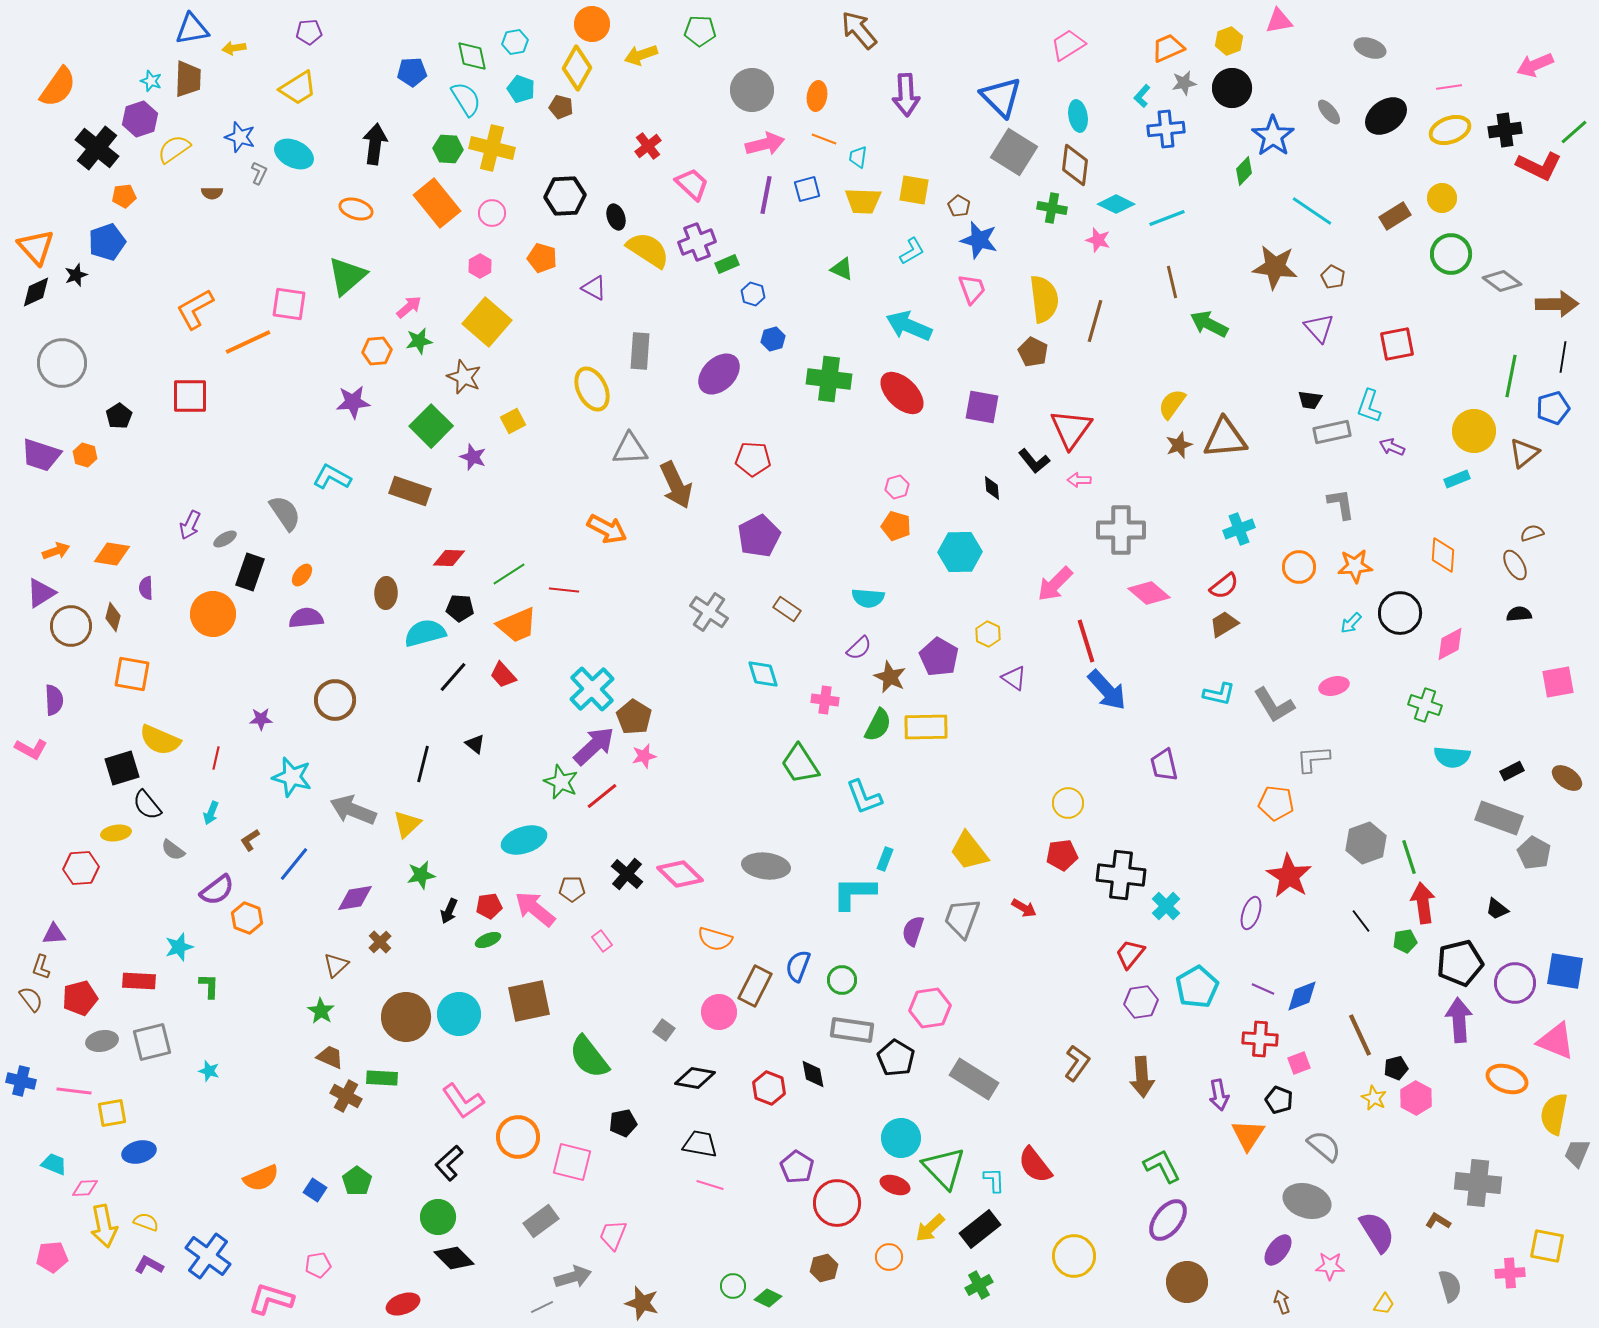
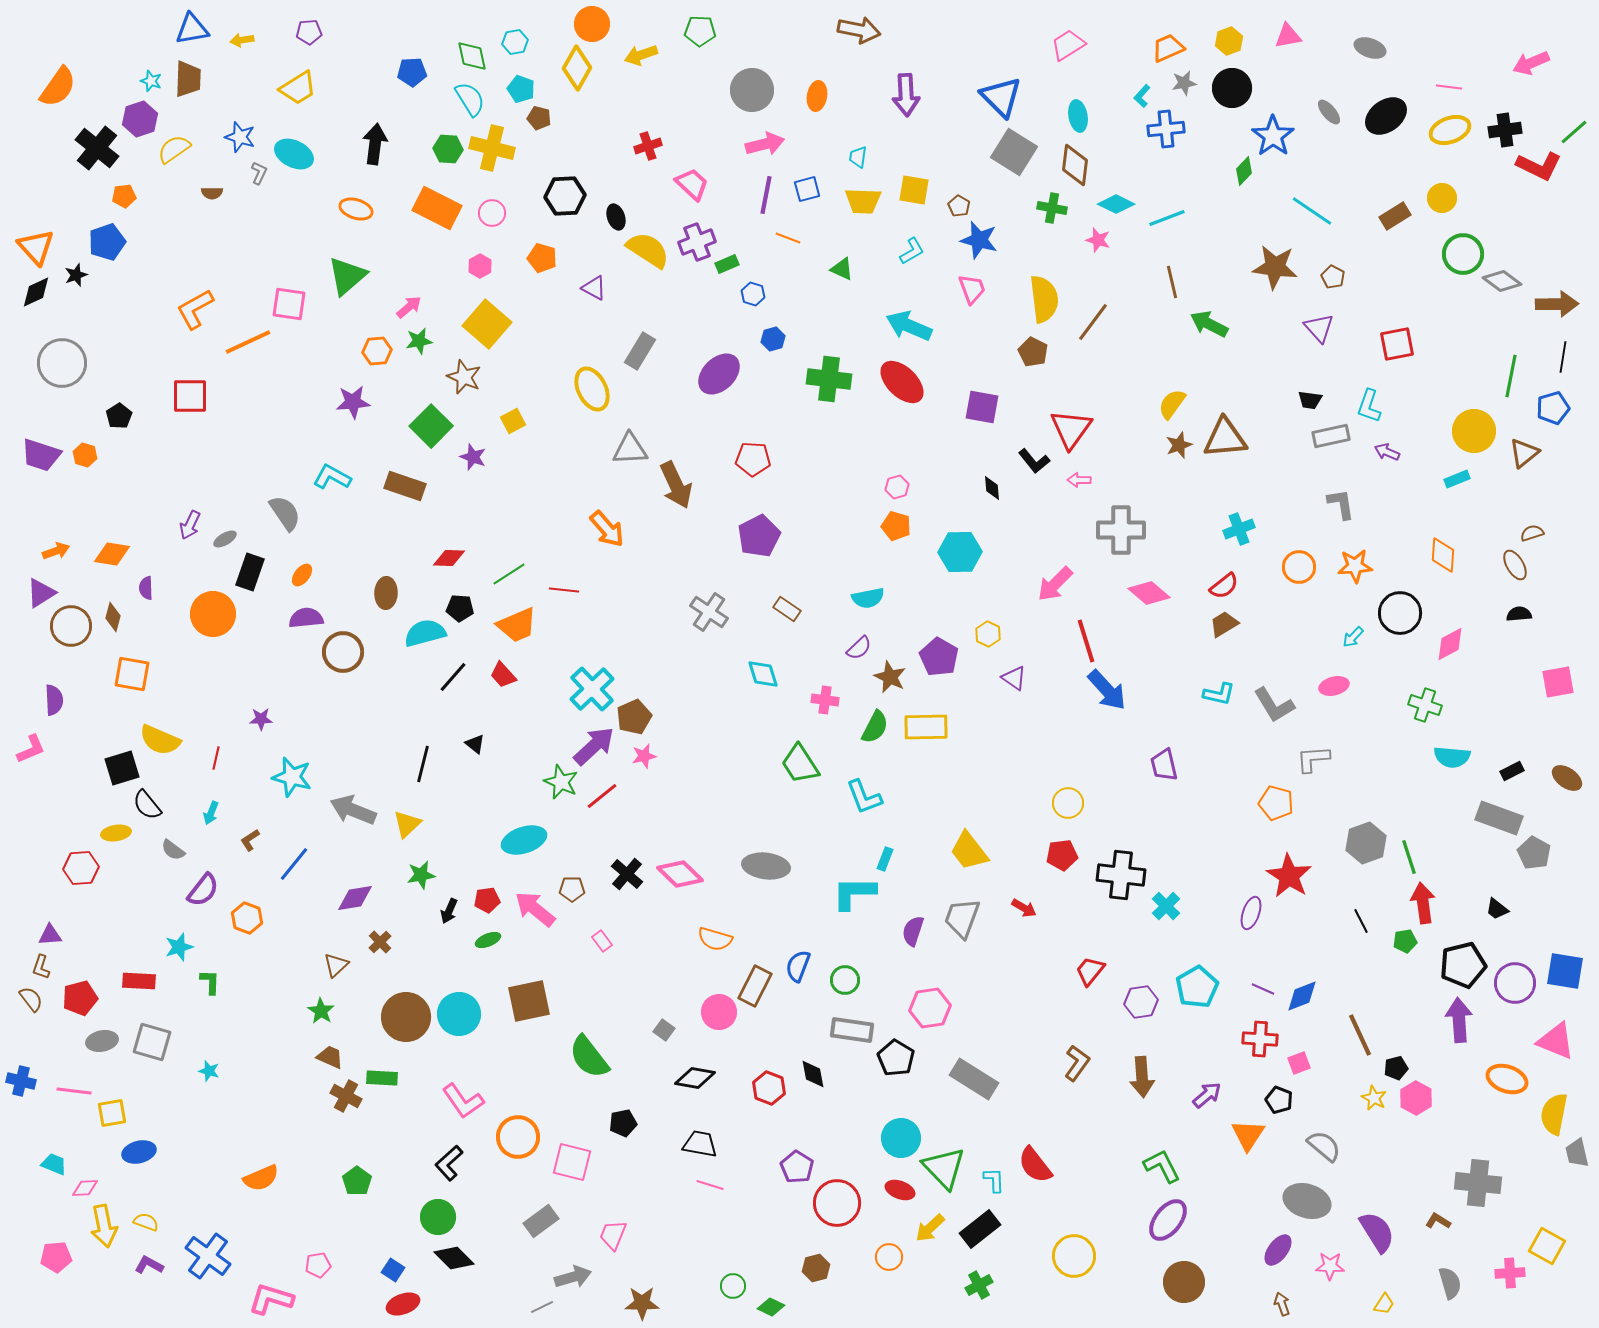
pink triangle at (1279, 21): moved 9 px right, 15 px down
brown arrow at (859, 30): rotated 141 degrees clockwise
yellow arrow at (234, 48): moved 8 px right, 8 px up
pink arrow at (1535, 65): moved 4 px left, 2 px up
pink line at (1449, 87): rotated 15 degrees clockwise
cyan semicircle at (466, 99): moved 4 px right
brown pentagon at (561, 107): moved 22 px left, 11 px down
orange line at (824, 139): moved 36 px left, 99 px down
red cross at (648, 146): rotated 20 degrees clockwise
orange rectangle at (437, 203): moved 5 px down; rotated 24 degrees counterclockwise
green circle at (1451, 254): moved 12 px right
brown line at (1095, 321): moved 2 px left, 1 px down; rotated 21 degrees clockwise
yellow square at (487, 322): moved 2 px down
gray rectangle at (640, 351): rotated 27 degrees clockwise
red ellipse at (902, 393): moved 11 px up
gray rectangle at (1332, 432): moved 1 px left, 4 px down
purple arrow at (1392, 447): moved 5 px left, 5 px down
brown rectangle at (410, 491): moved 5 px left, 5 px up
orange arrow at (607, 529): rotated 21 degrees clockwise
cyan semicircle at (868, 598): rotated 16 degrees counterclockwise
cyan arrow at (1351, 623): moved 2 px right, 14 px down
brown circle at (335, 700): moved 8 px right, 48 px up
brown pentagon at (634, 717): rotated 16 degrees clockwise
green semicircle at (878, 725): moved 3 px left, 2 px down
pink L-shape at (31, 749): rotated 52 degrees counterclockwise
orange pentagon at (1276, 803): rotated 8 degrees clockwise
purple semicircle at (217, 890): moved 14 px left; rotated 15 degrees counterclockwise
red pentagon at (489, 906): moved 2 px left, 6 px up
black line at (1361, 921): rotated 10 degrees clockwise
purple triangle at (54, 934): moved 4 px left, 1 px down
red trapezoid at (1130, 954): moved 40 px left, 17 px down
black pentagon at (1460, 963): moved 3 px right, 2 px down
green circle at (842, 980): moved 3 px right
green L-shape at (209, 986): moved 1 px right, 4 px up
gray square at (152, 1042): rotated 30 degrees clockwise
purple arrow at (1219, 1095): moved 12 px left; rotated 120 degrees counterclockwise
gray trapezoid at (1577, 1153): rotated 36 degrees counterclockwise
red ellipse at (895, 1185): moved 5 px right, 5 px down
blue square at (315, 1190): moved 78 px right, 80 px down
yellow square at (1547, 1246): rotated 18 degrees clockwise
pink pentagon at (52, 1257): moved 4 px right
brown hexagon at (824, 1268): moved 8 px left
brown circle at (1187, 1282): moved 3 px left
gray semicircle at (1450, 1286): moved 3 px up
green diamond at (768, 1298): moved 3 px right, 9 px down
brown arrow at (1282, 1302): moved 2 px down
brown star at (642, 1303): rotated 16 degrees counterclockwise
